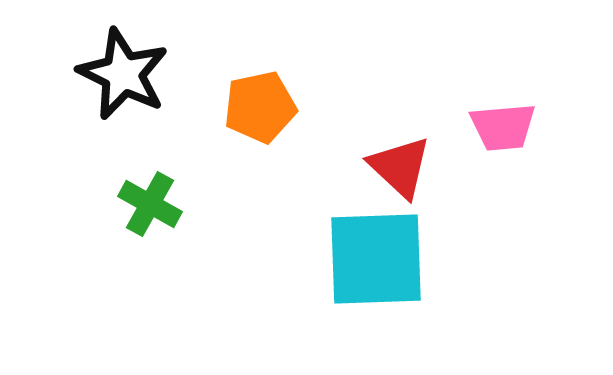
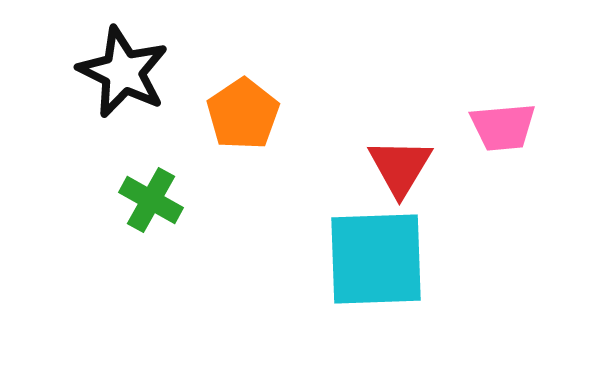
black star: moved 2 px up
orange pentagon: moved 17 px left, 7 px down; rotated 22 degrees counterclockwise
red triangle: rotated 18 degrees clockwise
green cross: moved 1 px right, 4 px up
